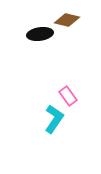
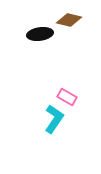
brown diamond: moved 2 px right
pink rectangle: moved 1 px left, 1 px down; rotated 24 degrees counterclockwise
